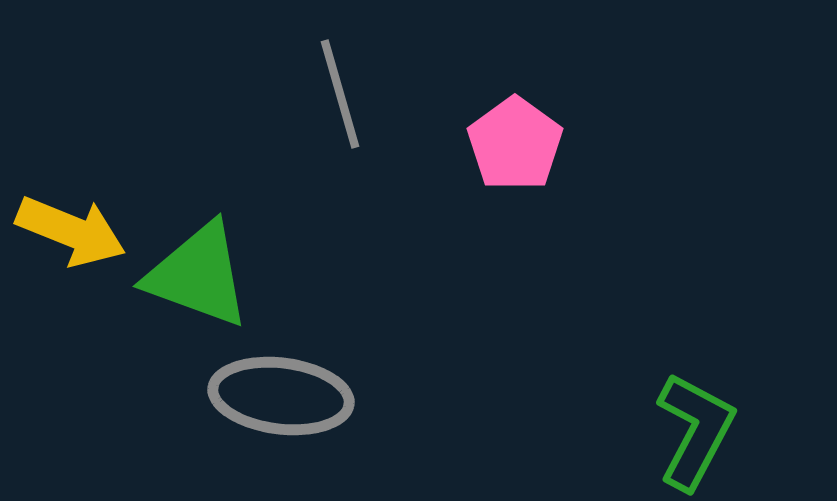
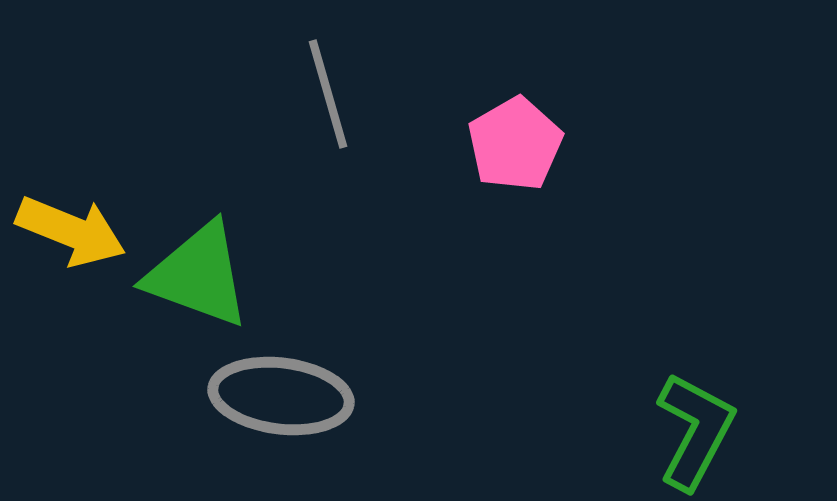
gray line: moved 12 px left
pink pentagon: rotated 6 degrees clockwise
